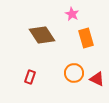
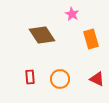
orange rectangle: moved 5 px right, 1 px down
orange circle: moved 14 px left, 6 px down
red rectangle: rotated 24 degrees counterclockwise
